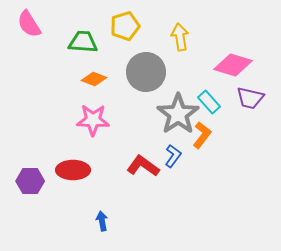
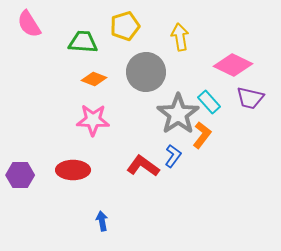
pink diamond: rotated 9 degrees clockwise
purple hexagon: moved 10 px left, 6 px up
